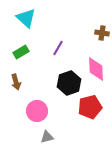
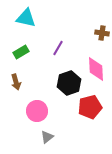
cyan triangle: rotated 30 degrees counterclockwise
gray triangle: rotated 24 degrees counterclockwise
